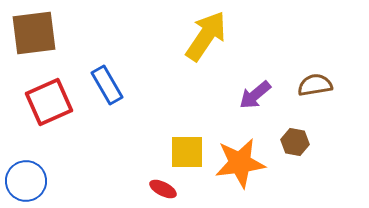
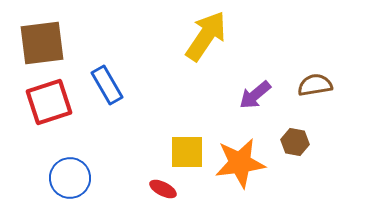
brown square: moved 8 px right, 10 px down
red square: rotated 6 degrees clockwise
blue circle: moved 44 px right, 3 px up
